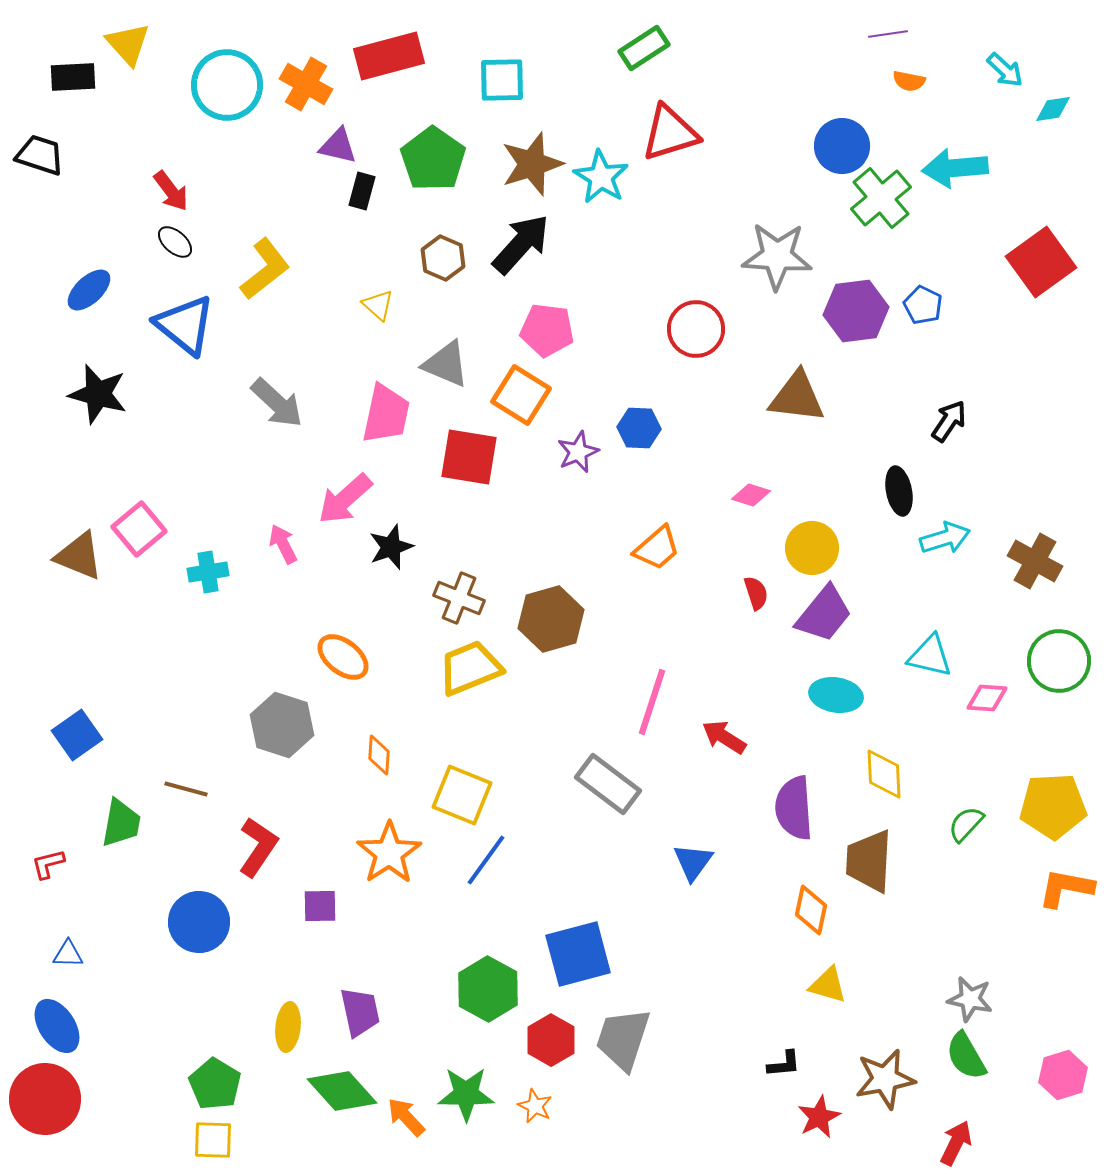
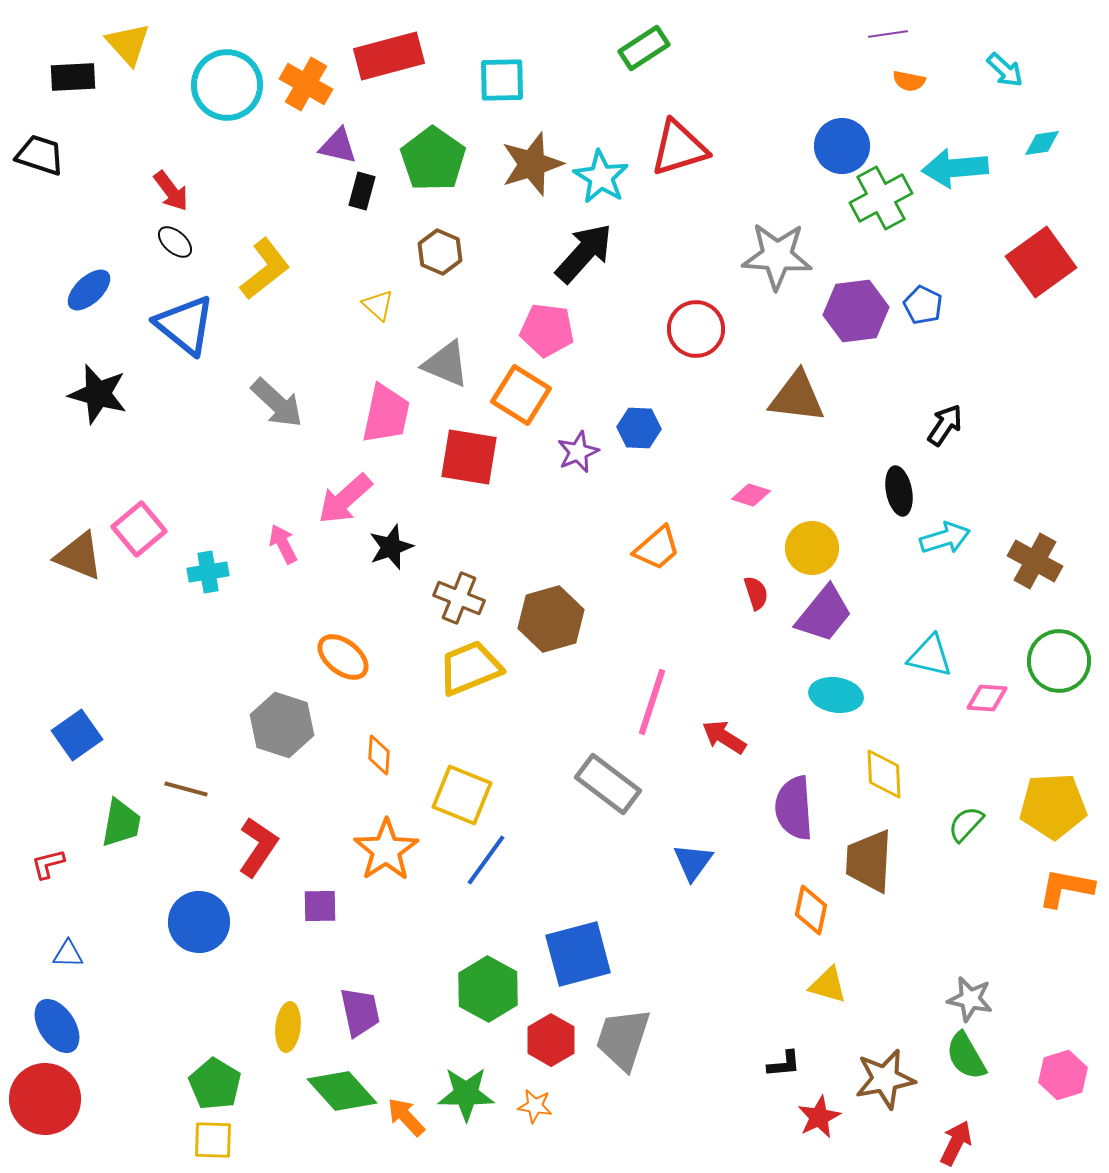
cyan diamond at (1053, 109): moved 11 px left, 34 px down
red triangle at (670, 133): moved 9 px right, 15 px down
green cross at (881, 198): rotated 12 degrees clockwise
black arrow at (521, 244): moved 63 px right, 9 px down
brown hexagon at (443, 258): moved 3 px left, 6 px up
black arrow at (949, 421): moved 4 px left, 4 px down
orange star at (389, 853): moved 3 px left, 3 px up
orange star at (535, 1106): rotated 16 degrees counterclockwise
